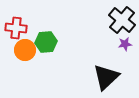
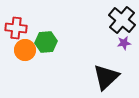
purple star: moved 1 px left, 1 px up
